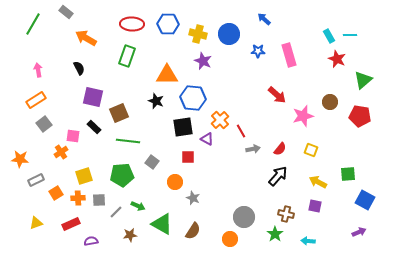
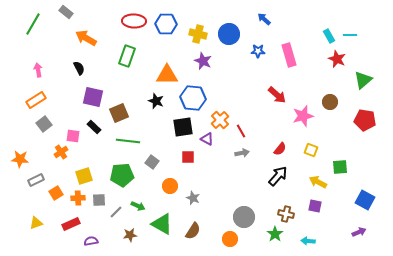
red ellipse at (132, 24): moved 2 px right, 3 px up
blue hexagon at (168, 24): moved 2 px left
red pentagon at (360, 116): moved 5 px right, 4 px down
gray arrow at (253, 149): moved 11 px left, 4 px down
green square at (348, 174): moved 8 px left, 7 px up
orange circle at (175, 182): moved 5 px left, 4 px down
